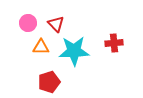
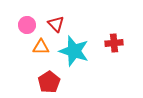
pink circle: moved 1 px left, 2 px down
cyan star: rotated 20 degrees clockwise
red pentagon: rotated 15 degrees counterclockwise
